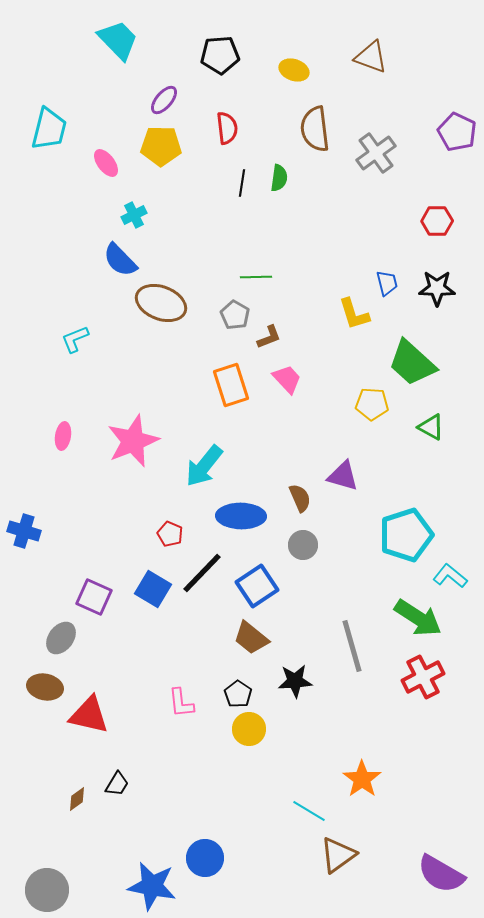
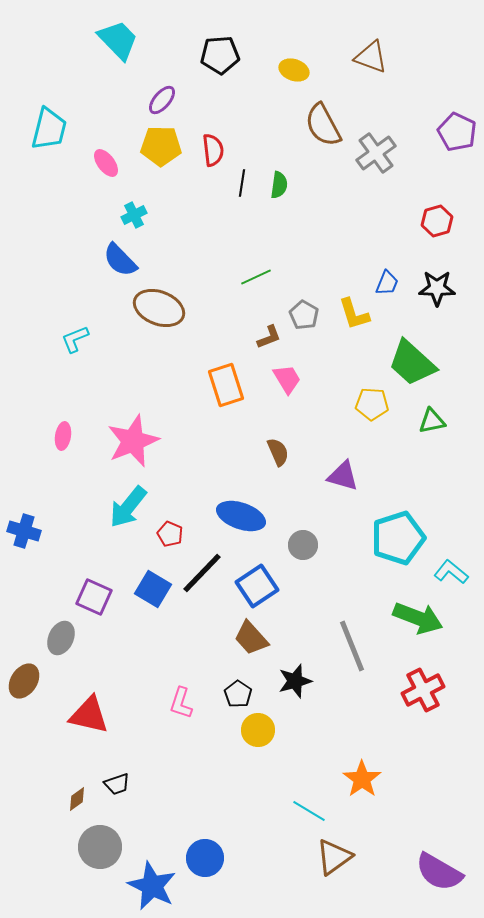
purple ellipse at (164, 100): moved 2 px left
red semicircle at (227, 128): moved 14 px left, 22 px down
brown semicircle at (315, 129): moved 8 px right, 4 px up; rotated 21 degrees counterclockwise
green semicircle at (279, 178): moved 7 px down
red hexagon at (437, 221): rotated 16 degrees counterclockwise
green line at (256, 277): rotated 24 degrees counterclockwise
blue trapezoid at (387, 283): rotated 36 degrees clockwise
brown ellipse at (161, 303): moved 2 px left, 5 px down
gray pentagon at (235, 315): moved 69 px right
pink trapezoid at (287, 379): rotated 12 degrees clockwise
orange rectangle at (231, 385): moved 5 px left
green triangle at (431, 427): moved 1 px right, 6 px up; rotated 40 degrees counterclockwise
cyan arrow at (204, 466): moved 76 px left, 41 px down
brown semicircle at (300, 498): moved 22 px left, 46 px up
blue ellipse at (241, 516): rotated 18 degrees clockwise
cyan pentagon at (406, 535): moved 8 px left, 3 px down
cyan L-shape at (450, 576): moved 1 px right, 4 px up
green arrow at (418, 618): rotated 12 degrees counterclockwise
gray ellipse at (61, 638): rotated 12 degrees counterclockwise
brown trapezoid at (251, 638): rotated 9 degrees clockwise
gray line at (352, 646): rotated 6 degrees counterclockwise
red cross at (423, 677): moved 13 px down
black star at (295, 681): rotated 12 degrees counterclockwise
brown ellipse at (45, 687): moved 21 px left, 6 px up; rotated 68 degrees counterclockwise
pink L-shape at (181, 703): rotated 24 degrees clockwise
yellow circle at (249, 729): moved 9 px right, 1 px down
black trapezoid at (117, 784): rotated 40 degrees clockwise
brown triangle at (338, 855): moved 4 px left, 2 px down
purple semicircle at (441, 874): moved 2 px left, 2 px up
blue star at (152, 886): rotated 15 degrees clockwise
gray circle at (47, 890): moved 53 px right, 43 px up
